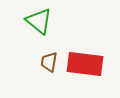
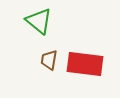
brown trapezoid: moved 2 px up
